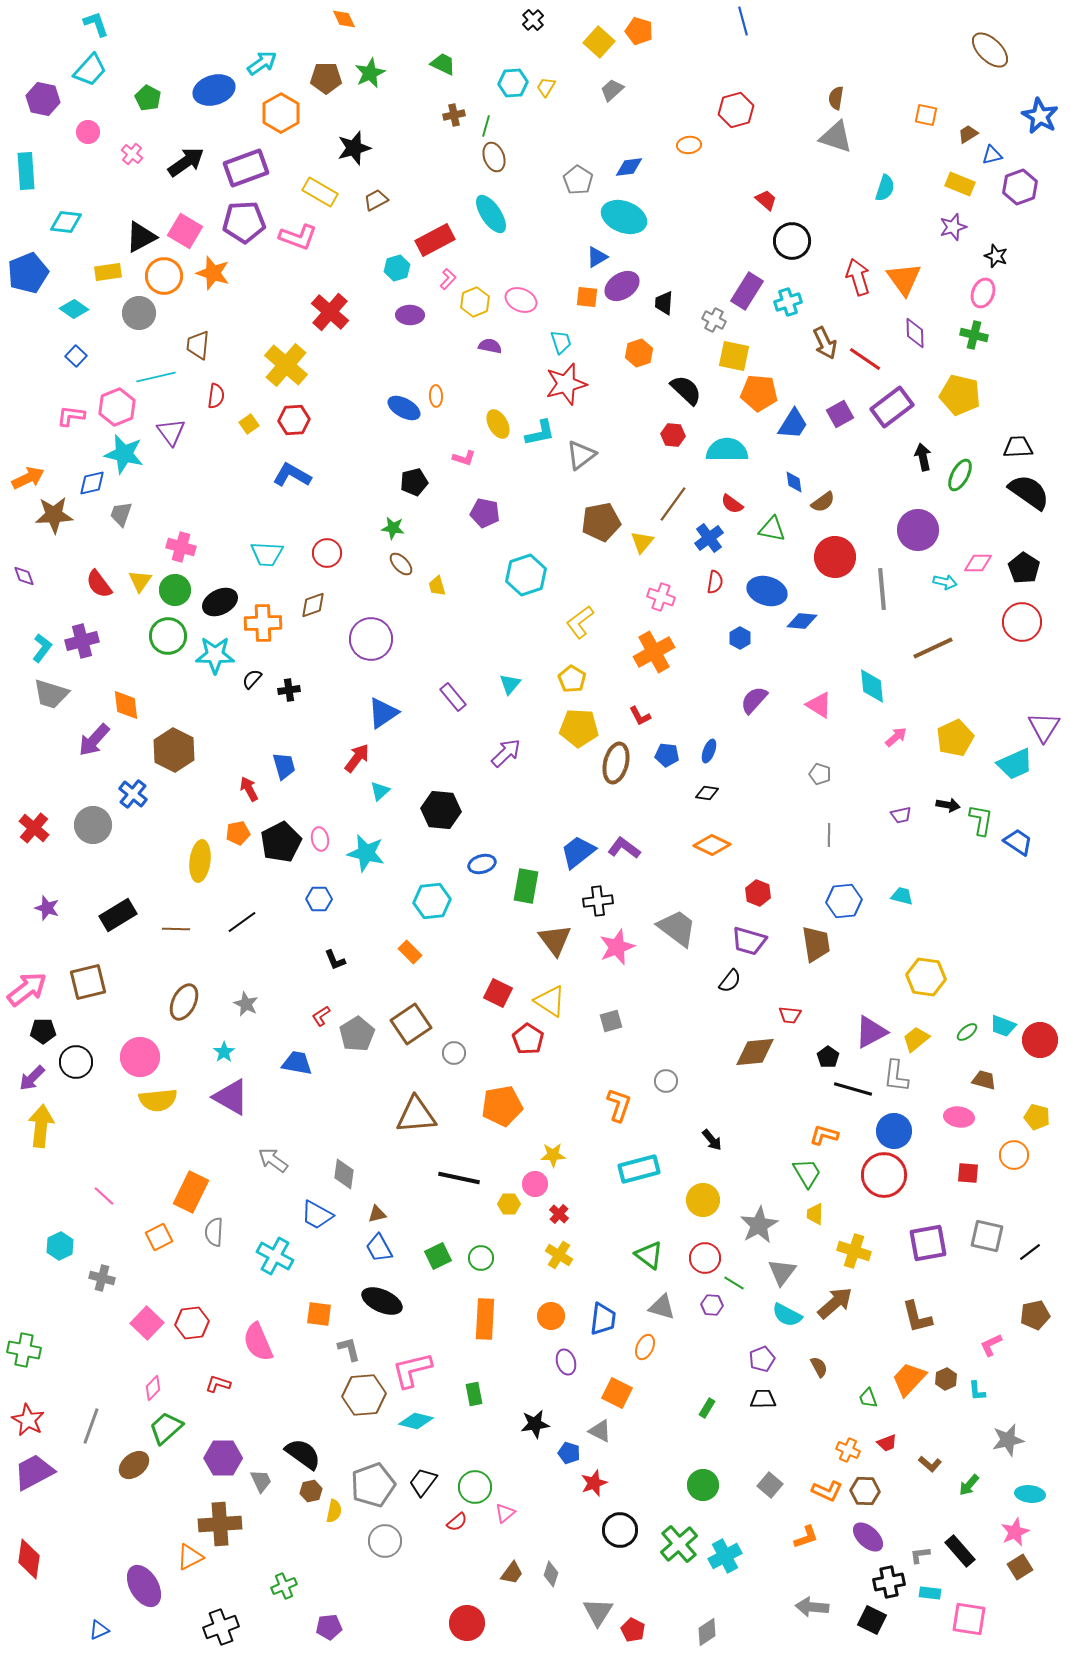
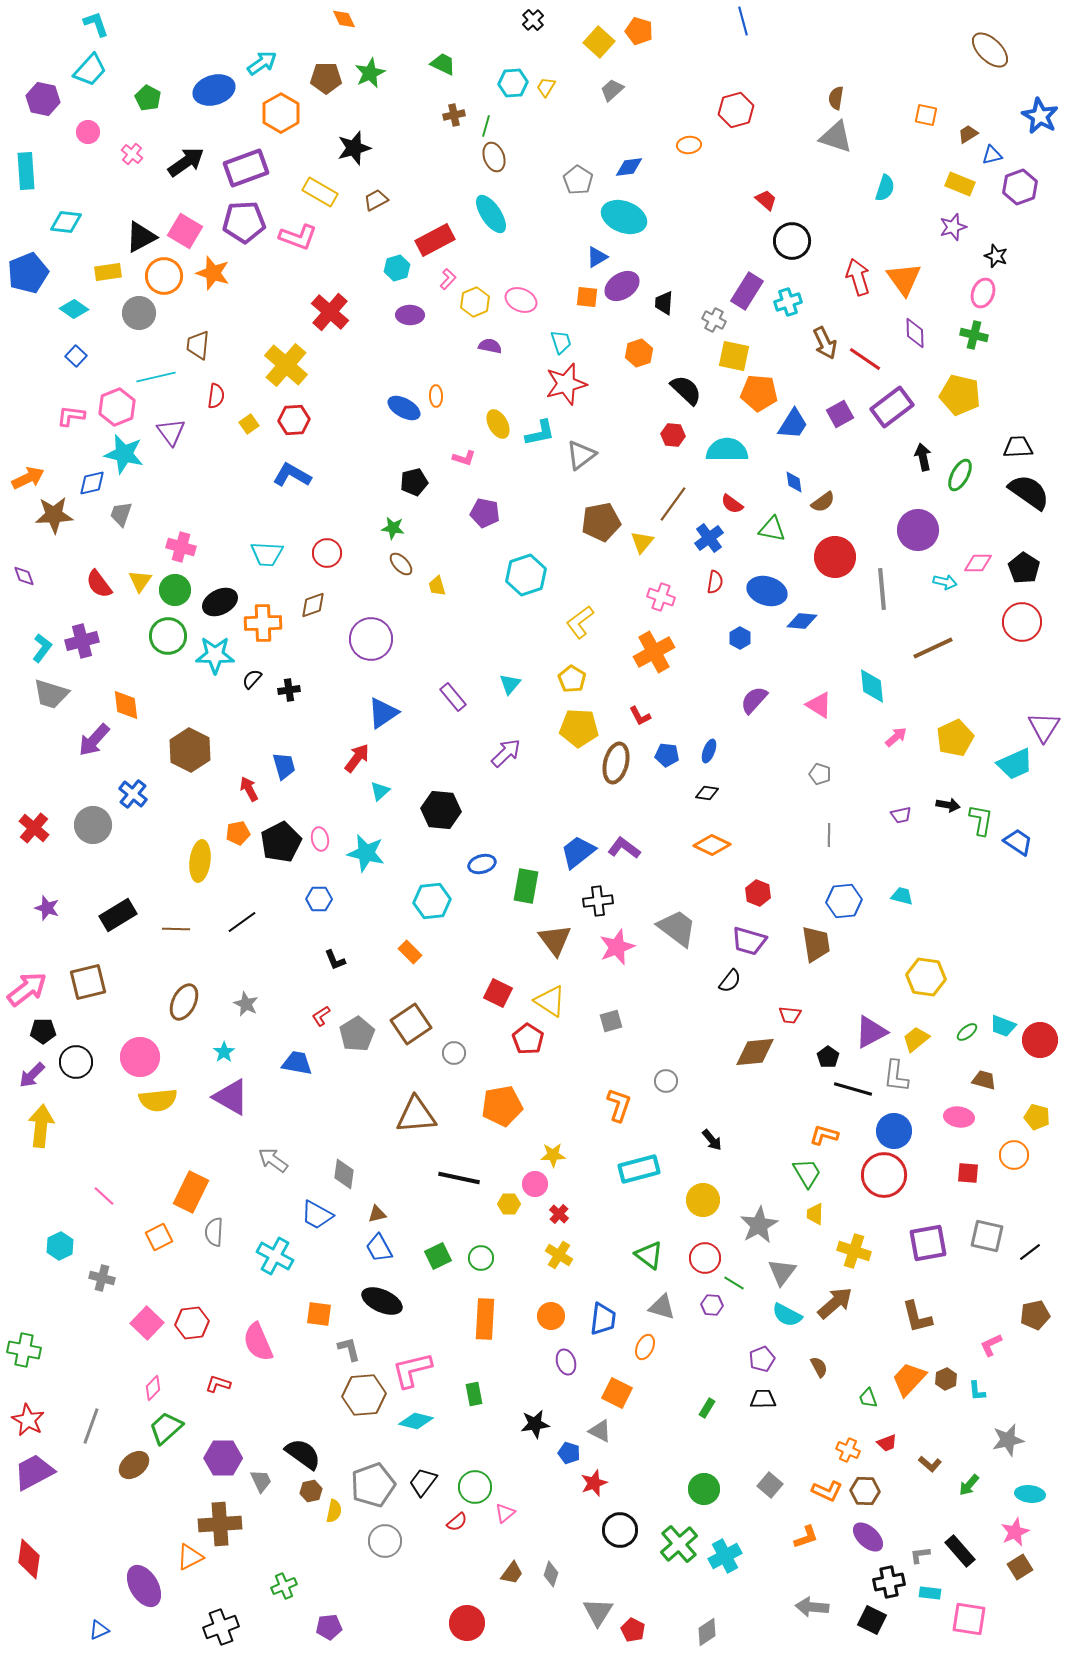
brown hexagon at (174, 750): moved 16 px right
purple arrow at (32, 1078): moved 3 px up
green circle at (703, 1485): moved 1 px right, 4 px down
